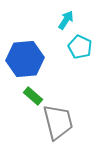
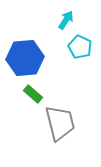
blue hexagon: moved 1 px up
green rectangle: moved 2 px up
gray trapezoid: moved 2 px right, 1 px down
